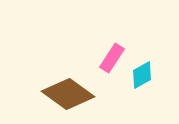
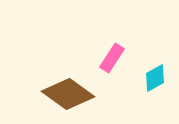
cyan diamond: moved 13 px right, 3 px down
